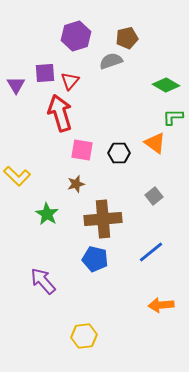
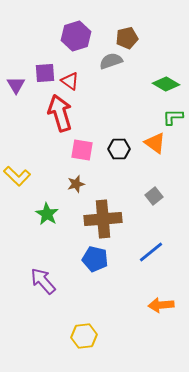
red triangle: rotated 36 degrees counterclockwise
green diamond: moved 1 px up
black hexagon: moved 4 px up
